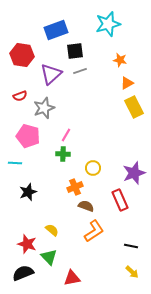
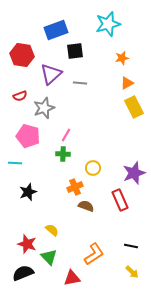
orange star: moved 2 px right, 2 px up; rotated 24 degrees counterclockwise
gray line: moved 12 px down; rotated 24 degrees clockwise
orange L-shape: moved 23 px down
